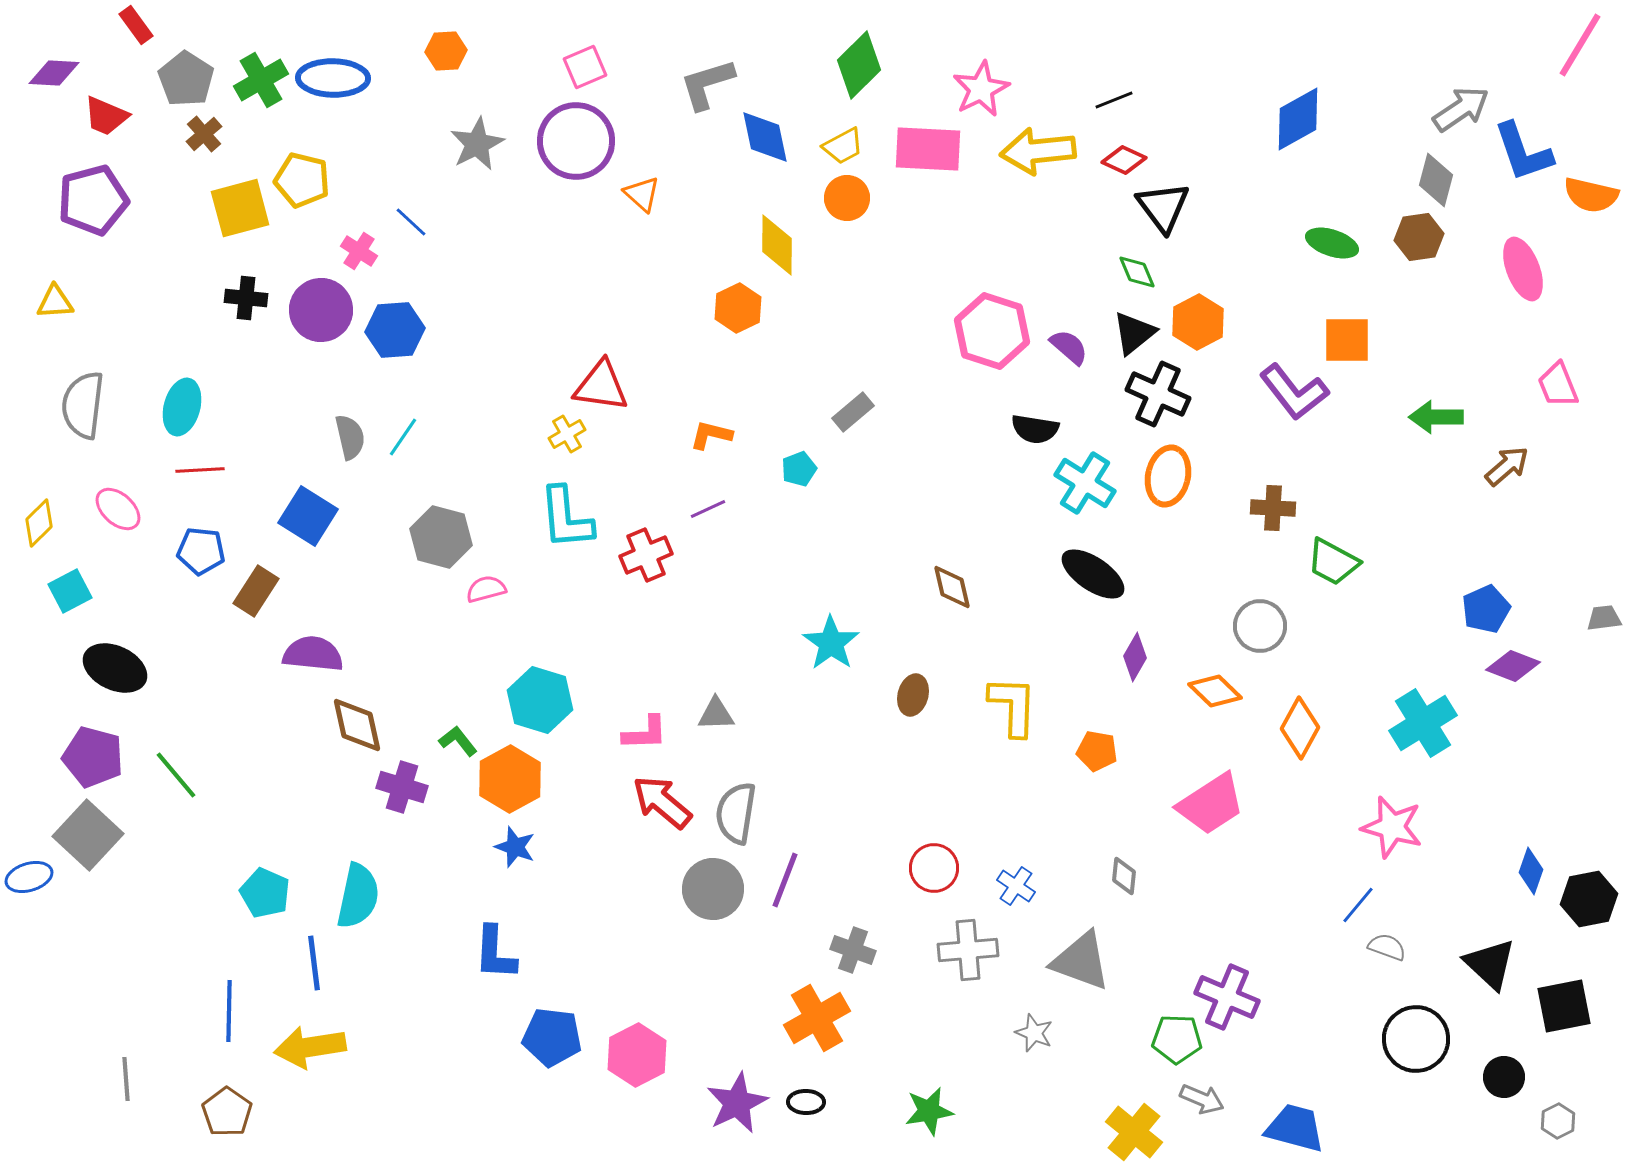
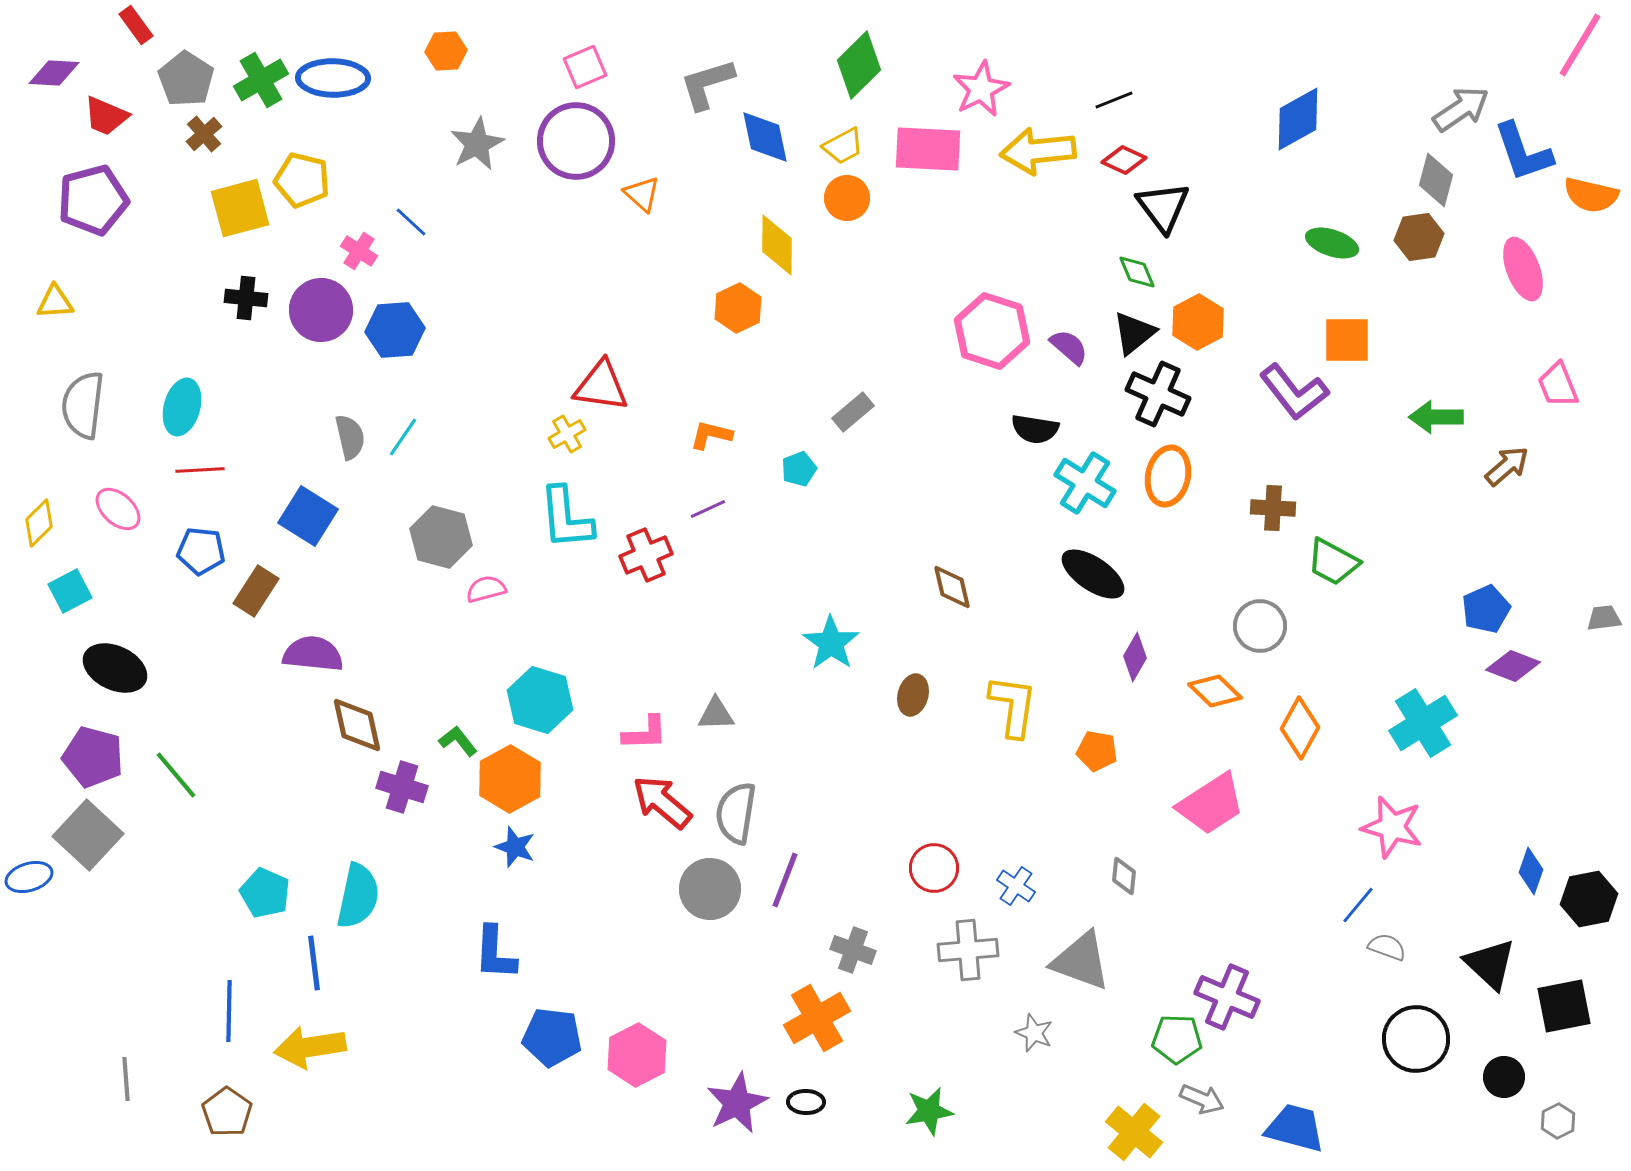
yellow L-shape at (1013, 706): rotated 6 degrees clockwise
gray circle at (713, 889): moved 3 px left
